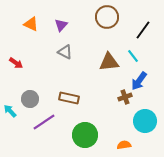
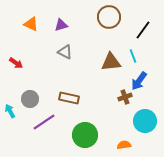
brown circle: moved 2 px right
purple triangle: rotated 32 degrees clockwise
cyan line: rotated 16 degrees clockwise
brown triangle: moved 2 px right
cyan arrow: rotated 16 degrees clockwise
